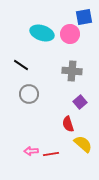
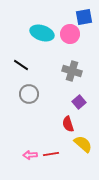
gray cross: rotated 12 degrees clockwise
purple square: moved 1 px left
pink arrow: moved 1 px left, 4 px down
